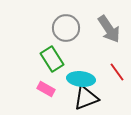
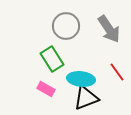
gray circle: moved 2 px up
